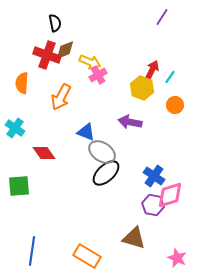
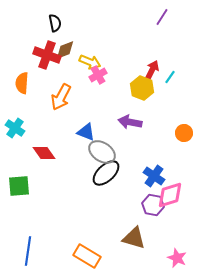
orange circle: moved 9 px right, 28 px down
blue line: moved 4 px left
